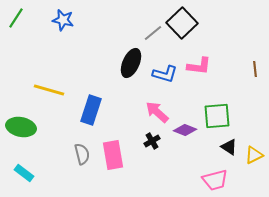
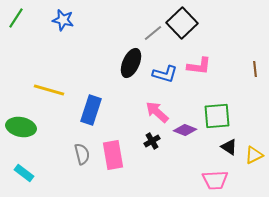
pink trapezoid: rotated 12 degrees clockwise
